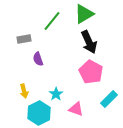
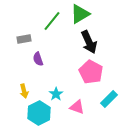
green triangle: moved 4 px left
pink triangle: moved 1 px right, 2 px up
